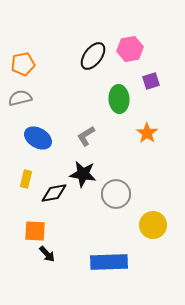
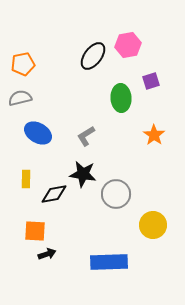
pink hexagon: moved 2 px left, 4 px up
green ellipse: moved 2 px right, 1 px up
orange star: moved 7 px right, 2 px down
blue ellipse: moved 5 px up
yellow rectangle: rotated 12 degrees counterclockwise
black diamond: moved 1 px down
black arrow: rotated 66 degrees counterclockwise
